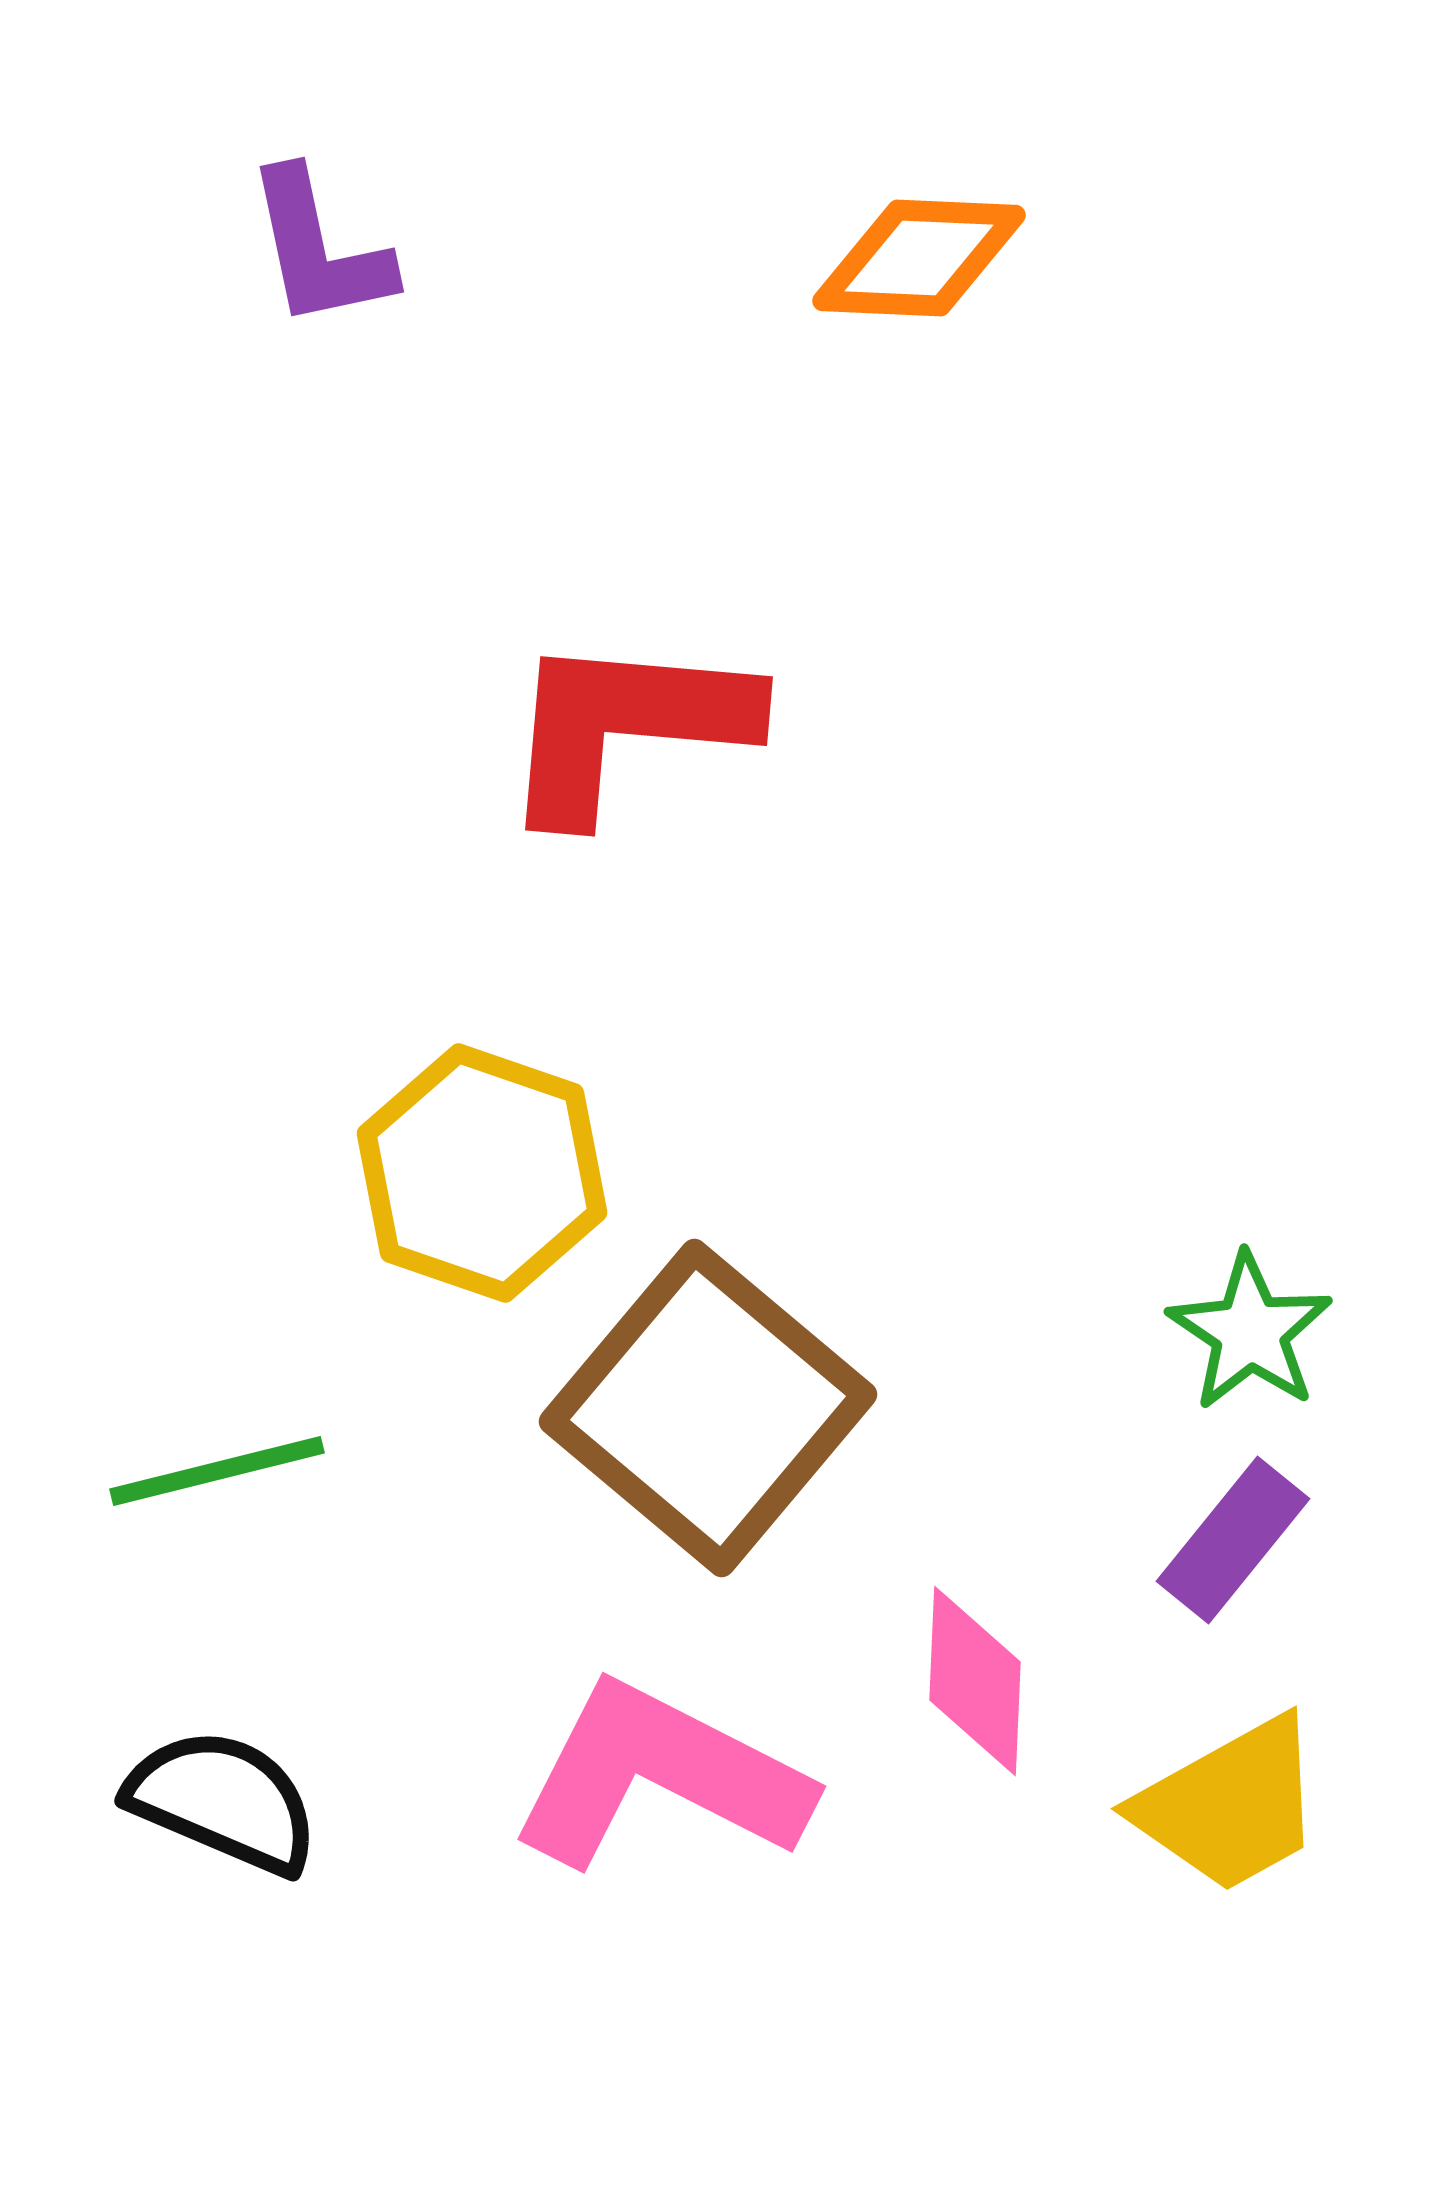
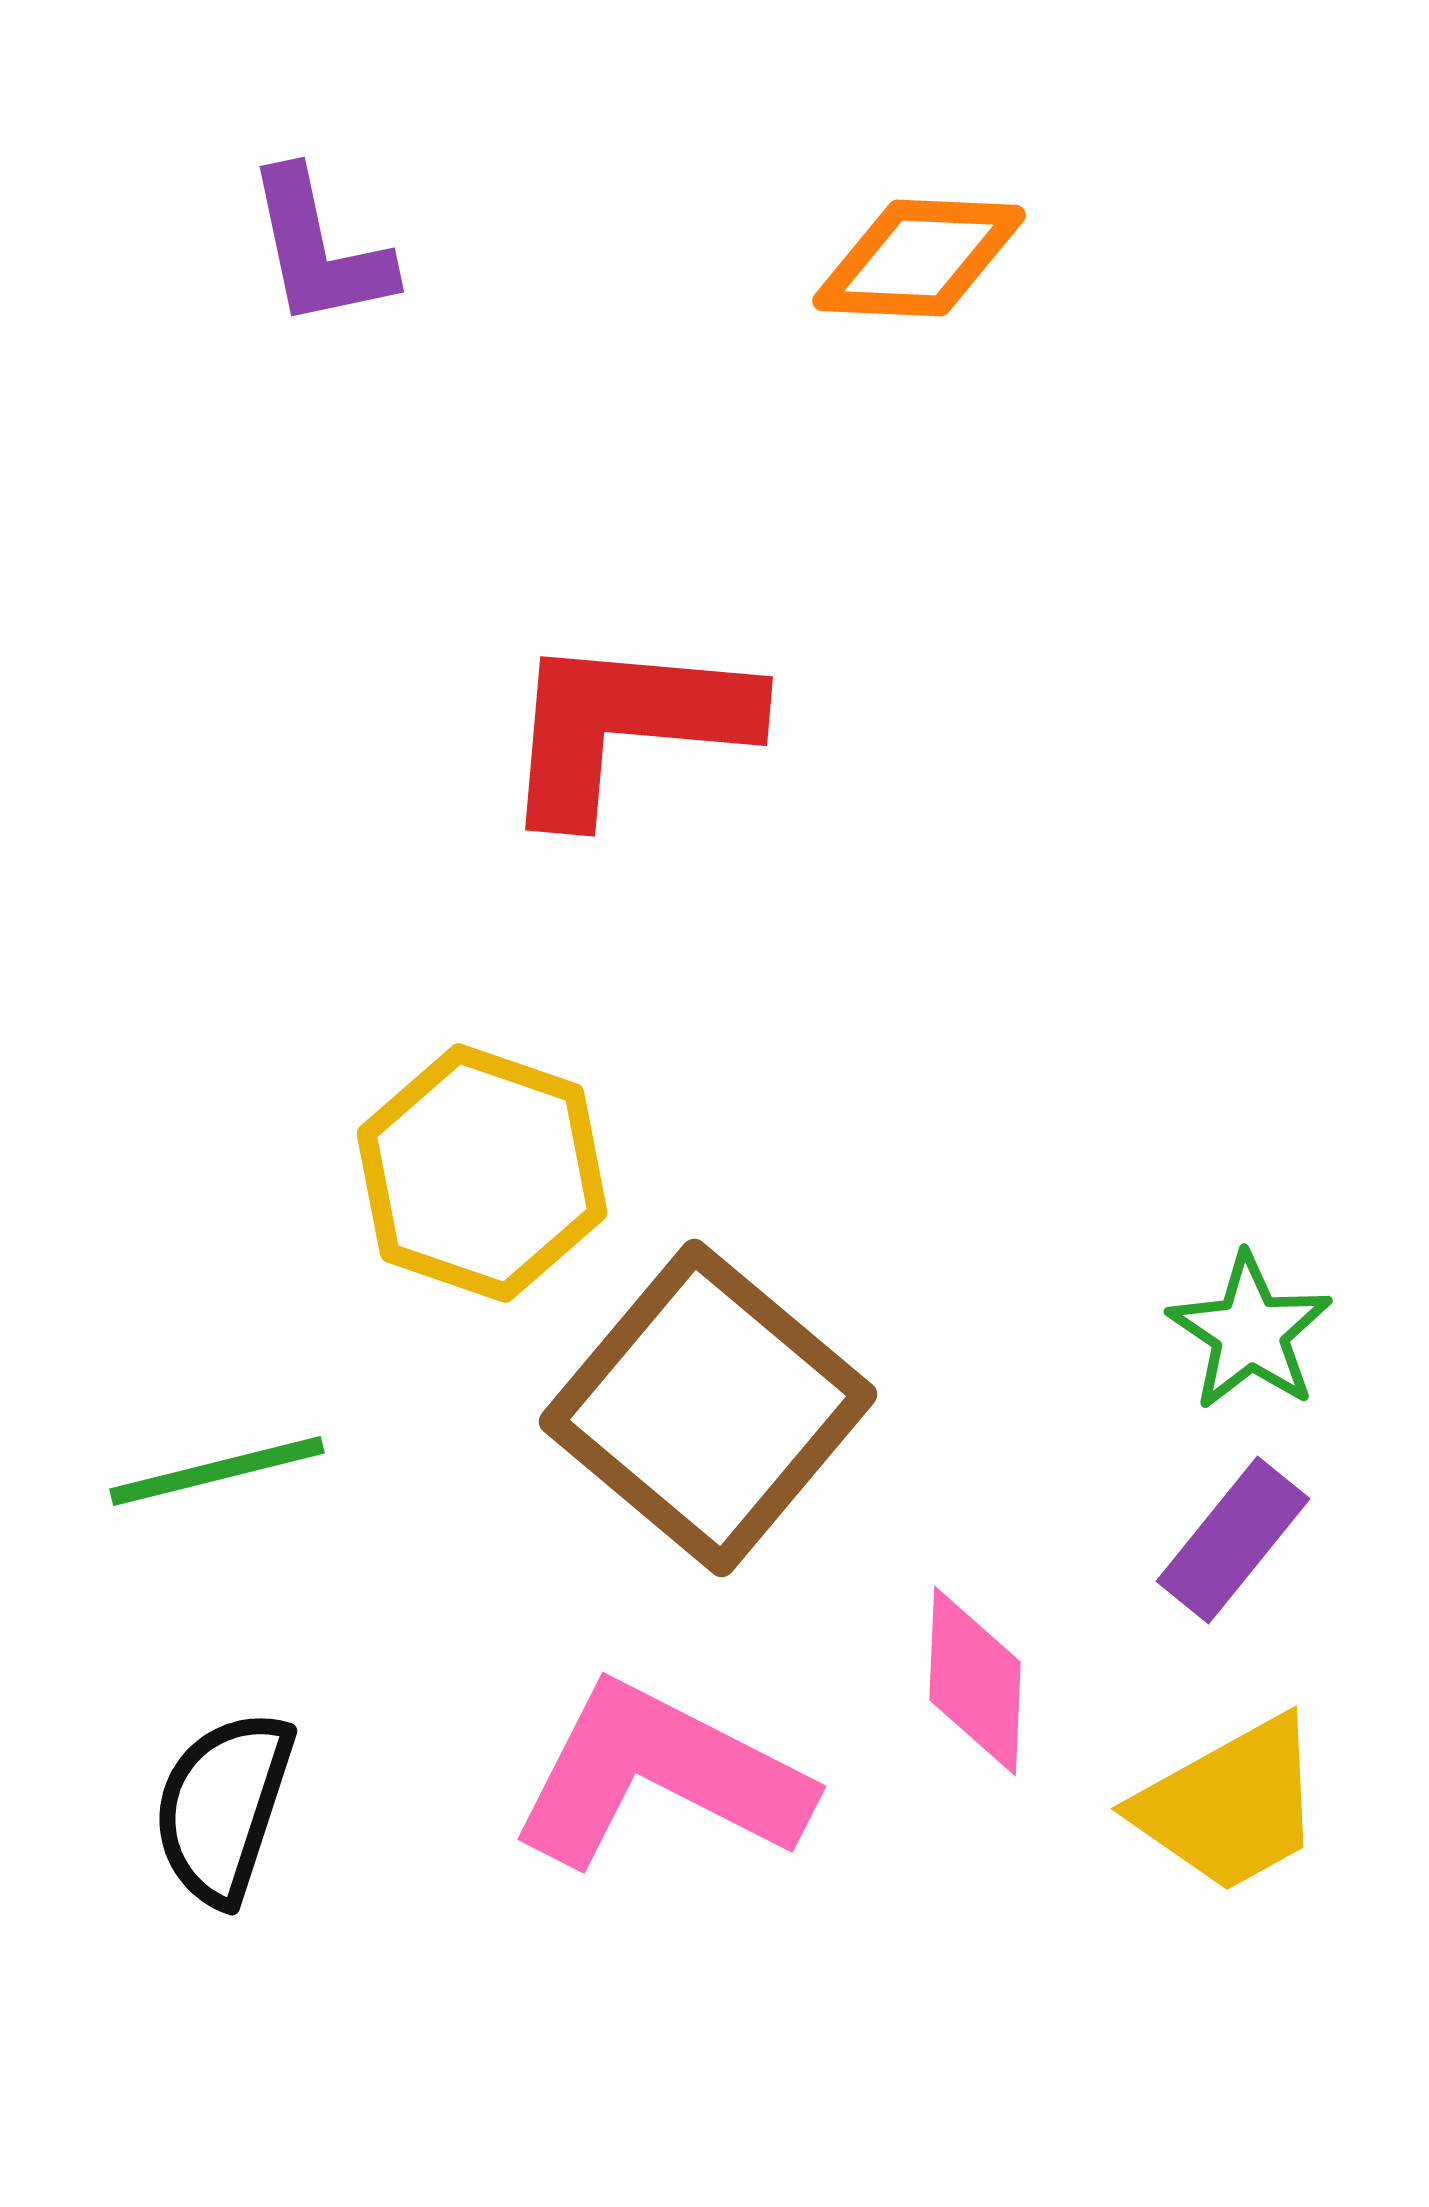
black semicircle: moved 6 px down; rotated 95 degrees counterclockwise
